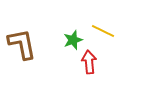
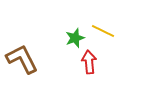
green star: moved 2 px right, 2 px up
brown L-shape: moved 15 px down; rotated 16 degrees counterclockwise
